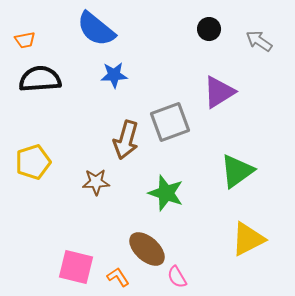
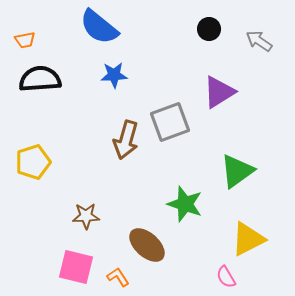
blue semicircle: moved 3 px right, 2 px up
brown star: moved 10 px left, 34 px down
green star: moved 19 px right, 11 px down
brown ellipse: moved 4 px up
pink semicircle: moved 49 px right
